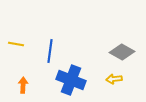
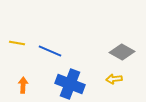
yellow line: moved 1 px right, 1 px up
blue line: rotated 75 degrees counterclockwise
blue cross: moved 1 px left, 4 px down
